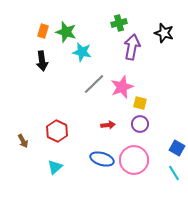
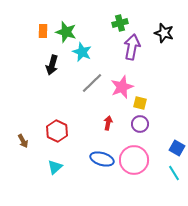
green cross: moved 1 px right
orange rectangle: rotated 16 degrees counterclockwise
cyan star: rotated 12 degrees clockwise
black arrow: moved 10 px right, 4 px down; rotated 24 degrees clockwise
gray line: moved 2 px left, 1 px up
red arrow: moved 2 px up; rotated 72 degrees counterclockwise
